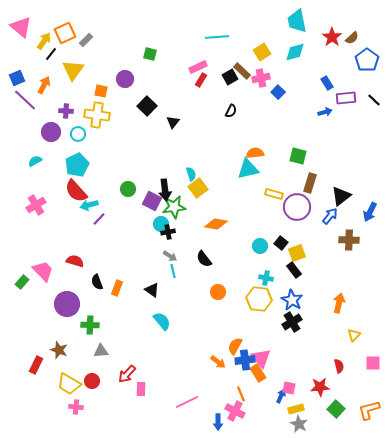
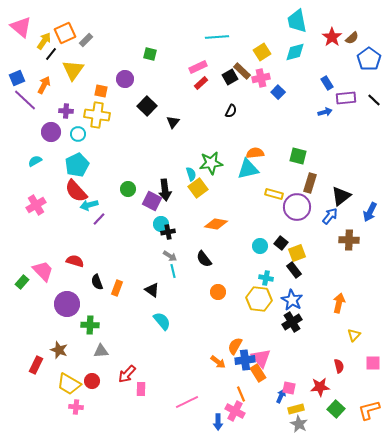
blue pentagon at (367, 60): moved 2 px right, 1 px up
red rectangle at (201, 80): moved 3 px down; rotated 16 degrees clockwise
green star at (174, 207): moved 37 px right, 44 px up
